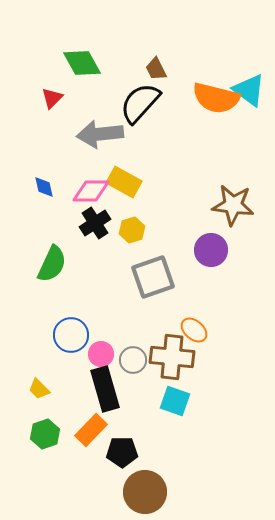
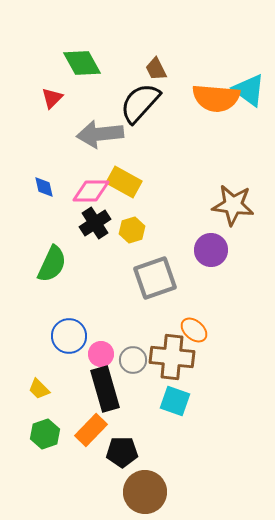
orange semicircle: rotated 9 degrees counterclockwise
gray square: moved 2 px right, 1 px down
blue circle: moved 2 px left, 1 px down
